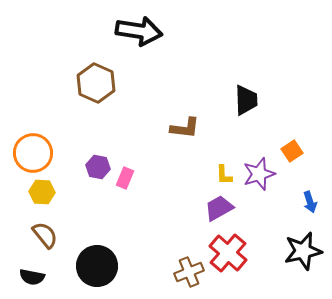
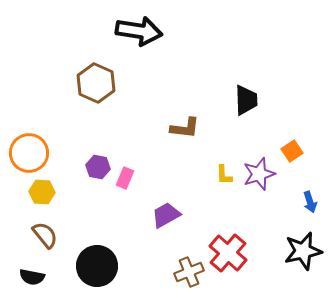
orange circle: moved 4 px left
purple trapezoid: moved 53 px left, 7 px down
